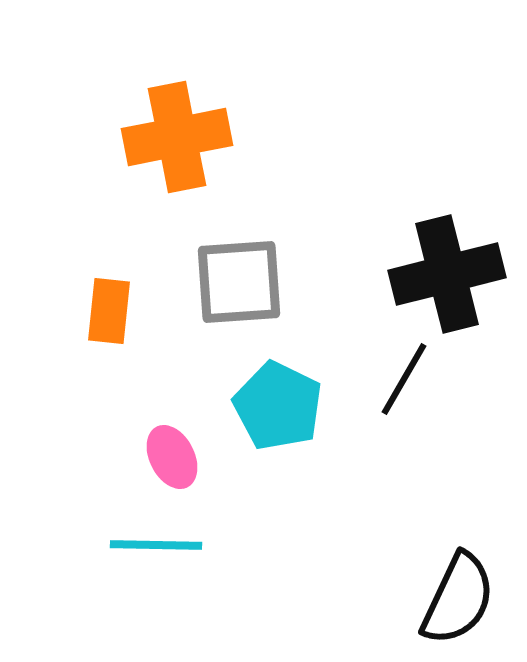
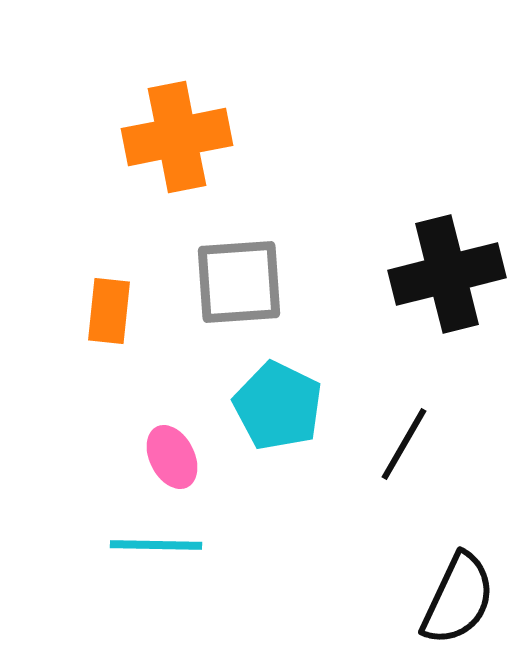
black line: moved 65 px down
